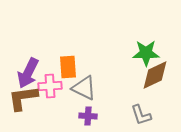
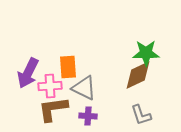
brown diamond: moved 17 px left
brown L-shape: moved 30 px right, 11 px down
